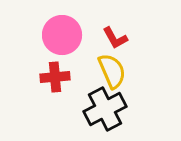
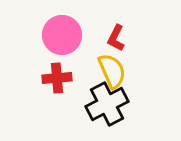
red L-shape: moved 1 px right; rotated 56 degrees clockwise
red cross: moved 2 px right, 1 px down
black cross: moved 2 px right, 5 px up
